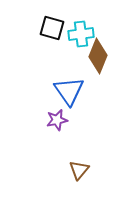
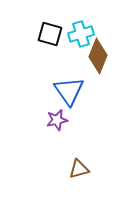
black square: moved 2 px left, 6 px down
cyan cross: rotated 10 degrees counterclockwise
brown triangle: moved 1 px up; rotated 35 degrees clockwise
